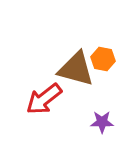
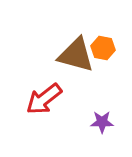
orange hexagon: moved 11 px up
brown triangle: moved 14 px up
